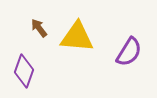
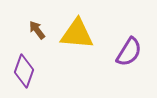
brown arrow: moved 2 px left, 2 px down
yellow triangle: moved 3 px up
